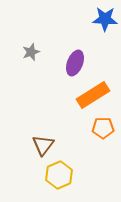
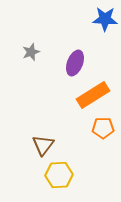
yellow hexagon: rotated 20 degrees clockwise
